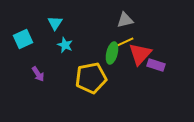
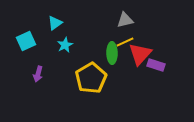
cyan triangle: rotated 21 degrees clockwise
cyan square: moved 3 px right, 2 px down
cyan star: rotated 21 degrees clockwise
green ellipse: rotated 15 degrees counterclockwise
purple arrow: rotated 49 degrees clockwise
yellow pentagon: rotated 20 degrees counterclockwise
